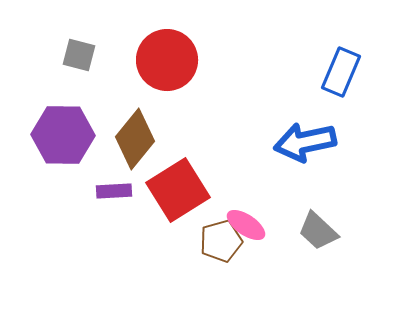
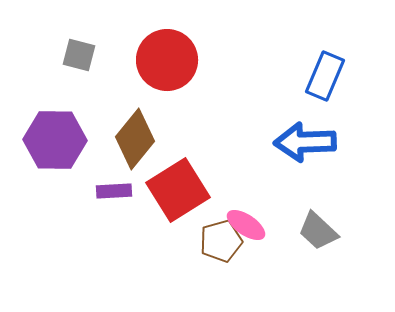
blue rectangle: moved 16 px left, 4 px down
purple hexagon: moved 8 px left, 5 px down
blue arrow: rotated 10 degrees clockwise
